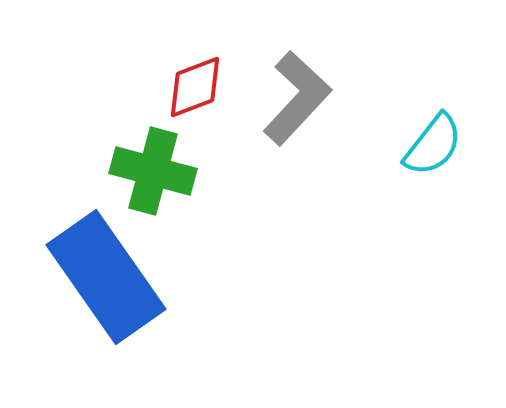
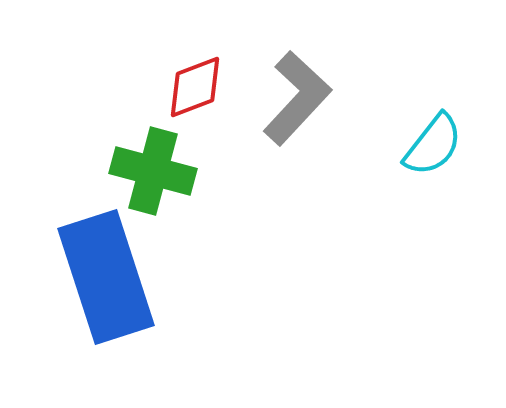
blue rectangle: rotated 17 degrees clockwise
